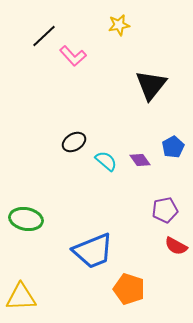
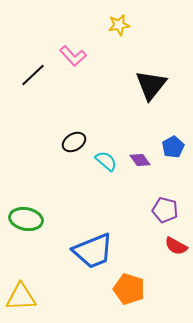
black line: moved 11 px left, 39 px down
purple pentagon: rotated 25 degrees clockwise
